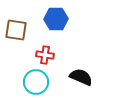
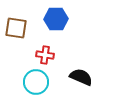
brown square: moved 2 px up
